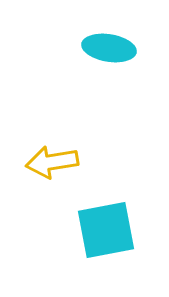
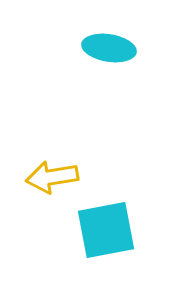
yellow arrow: moved 15 px down
